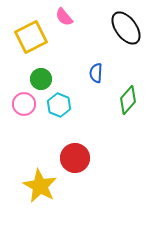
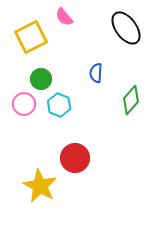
green diamond: moved 3 px right
